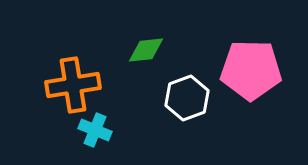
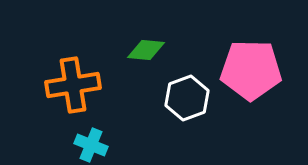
green diamond: rotated 12 degrees clockwise
cyan cross: moved 4 px left, 15 px down
